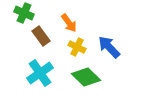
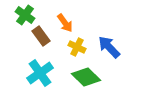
green cross: moved 1 px right, 2 px down; rotated 12 degrees clockwise
orange arrow: moved 4 px left
